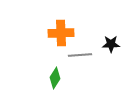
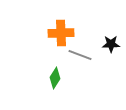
gray line: rotated 25 degrees clockwise
